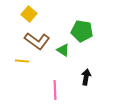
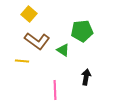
green pentagon: rotated 15 degrees counterclockwise
